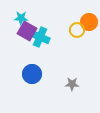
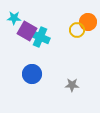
cyan star: moved 7 px left
orange circle: moved 1 px left
gray star: moved 1 px down
